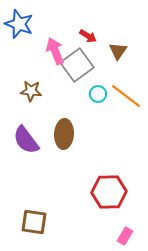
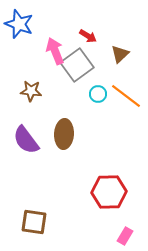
brown triangle: moved 2 px right, 3 px down; rotated 12 degrees clockwise
